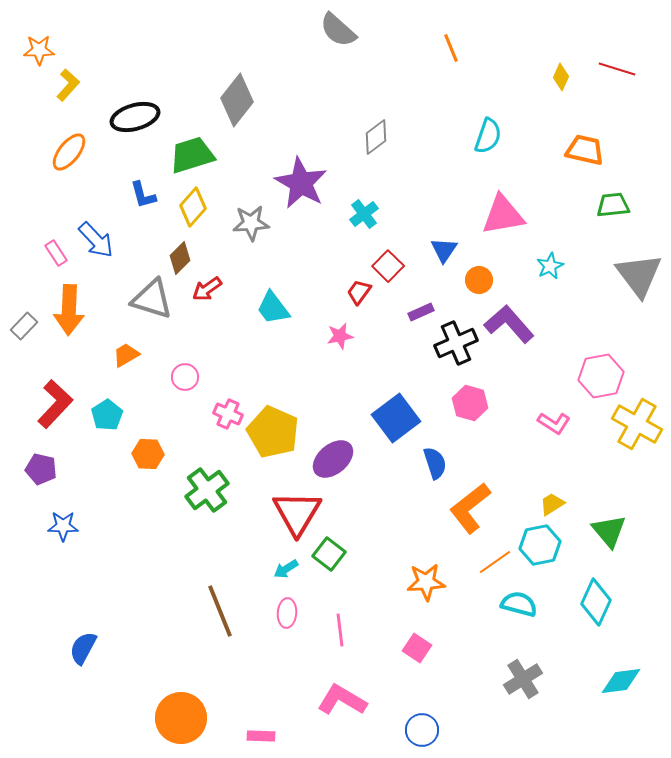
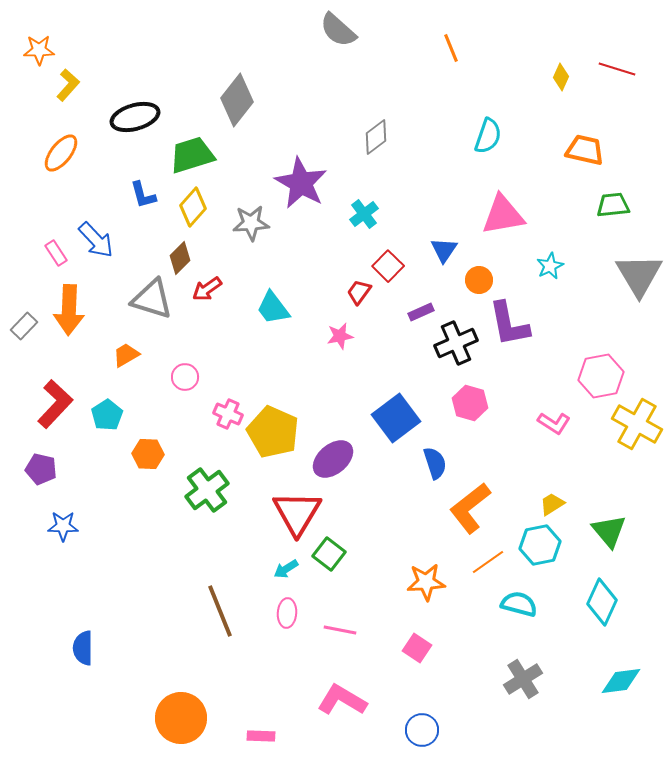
orange ellipse at (69, 152): moved 8 px left, 1 px down
gray triangle at (639, 275): rotated 6 degrees clockwise
purple L-shape at (509, 324): rotated 150 degrees counterclockwise
orange line at (495, 562): moved 7 px left
cyan diamond at (596, 602): moved 6 px right
pink line at (340, 630): rotated 72 degrees counterclockwise
blue semicircle at (83, 648): rotated 28 degrees counterclockwise
